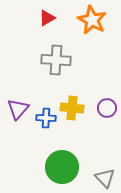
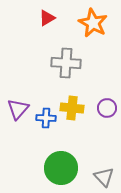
orange star: moved 1 px right, 3 px down
gray cross: moved 10 px right, 3 px down
green circle: moved 1 px left, 1 px down
gray triangle: moved 1 px left, 1 px up
